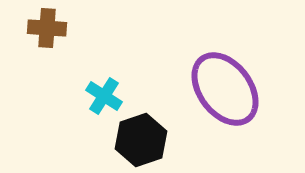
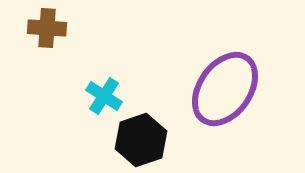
purple ellipse: rotated 72 degrees clockwise
